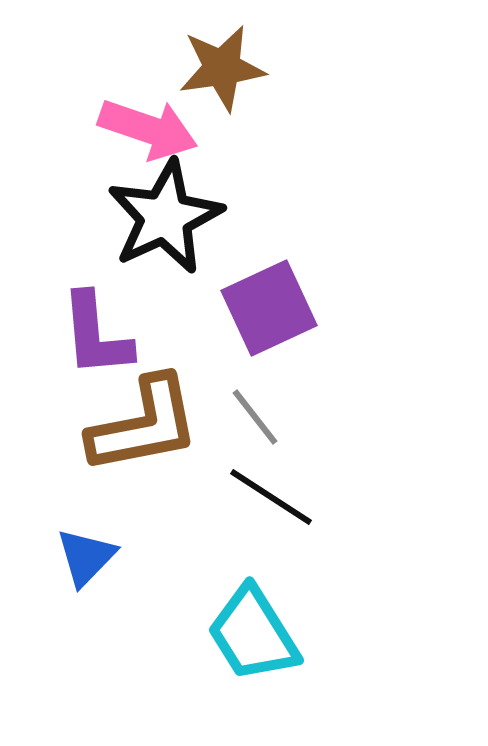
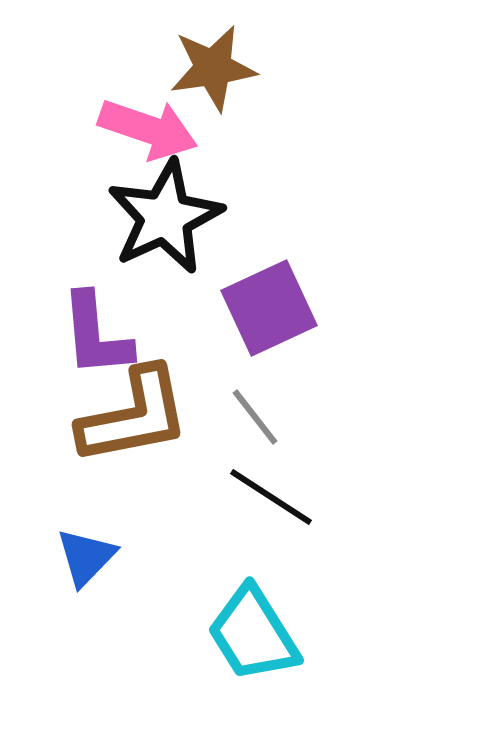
brown star: moved 9 px left
brown L-shape: moved 10 px left, 9 px up
